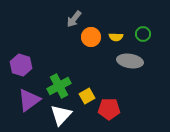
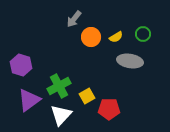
yellow semicircle: rotated 32 degrees counterclockwise
